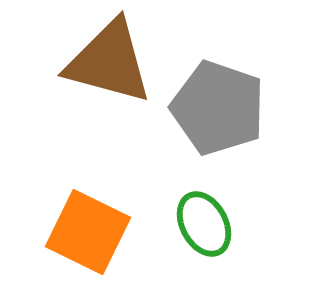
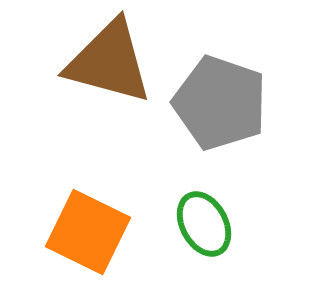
gray pentagon: moved 2 px right, 5 px up
